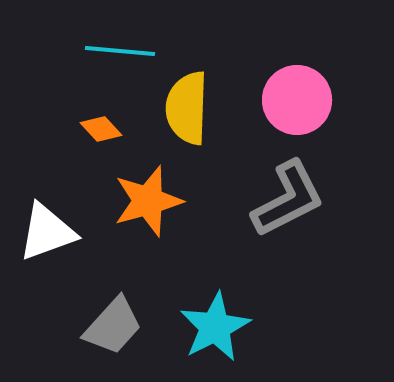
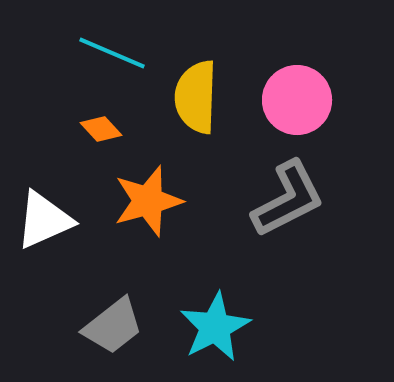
cyan line: moved 8 px left, 2 px down; rotated 18 degrees clockwise
yellow semicircle: moved 9 px right, 11 px up
white triangle: moved 3 px left, 12 px up; rotated 4 degrees counterclockwise
gray trapezoid: rotated 10 degrees clockwise
